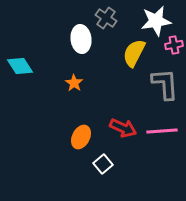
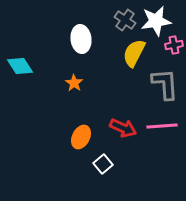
gray cross: moved 19 px right, 2 px down
pink line: moved 5 px up
